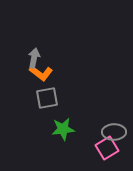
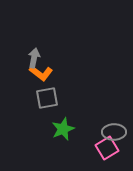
green star: rotated 15 degrees counterclockwise
